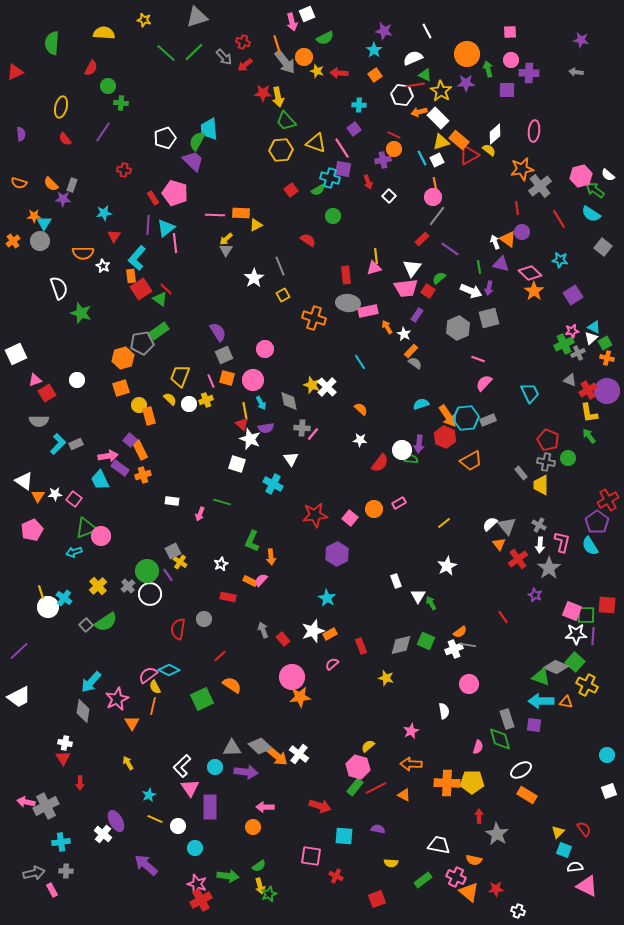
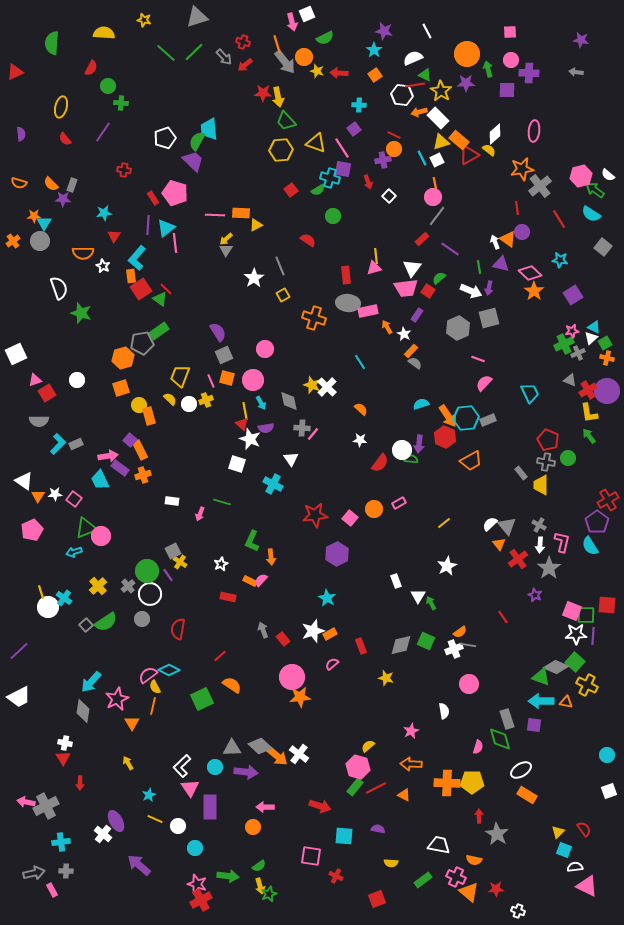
gray circle at (204, 619): moved 62 px left
purple arrow at (146, 865): moved 7 px left
